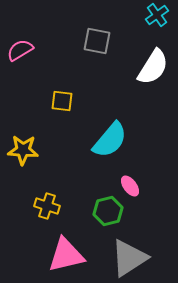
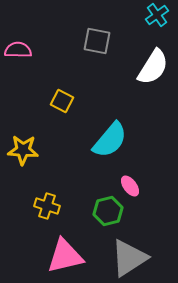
pink semicircle: moved 2 px left; rotated 32 degrees clockwise
yellow square: rotated 20 degrees clockwise
pink triangle: moved 1 px left, 1 px down
